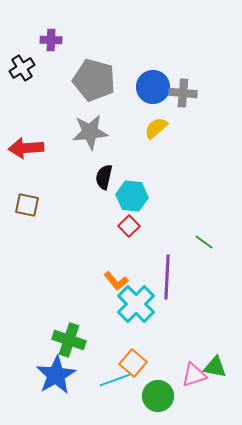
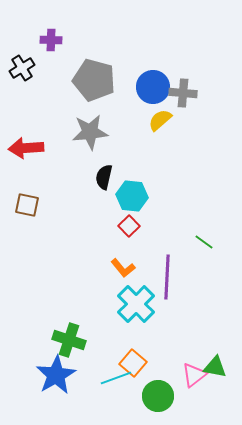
yellow semicircle: moved 4 px right, 8 px up
orange L-shape: moved 7 px right, 13 px up
pink triangle: rotated 20 degrees counterclockwise
cyan line: moved 1 px right, 2 px up
